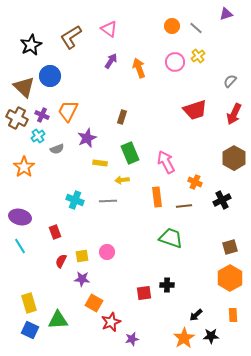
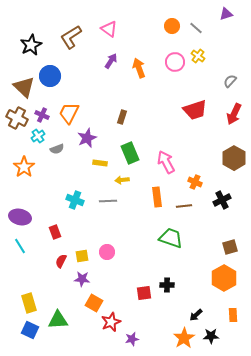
yellow cross at (198, 56): rotated 16 degrees counterclockwise
orange trapezoid at (68, 111): moved 1 px right, 2 px down
orange hexagon at (230, 278): moved 6 px left
